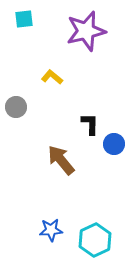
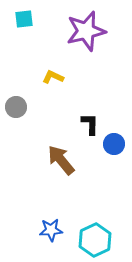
yellow L-shape: moved 1 px right; rotated 15 degrees counterclockwise
